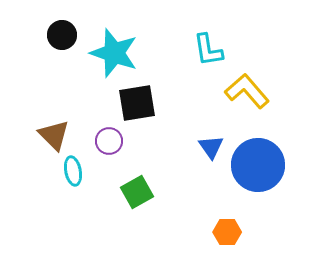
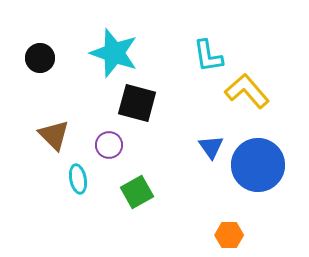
black circle: moved 22 px left, 23 px down
cyan L-shape: moved 6 px down
black square: rotated 24 degrees clockwise
purple circle: moved 4 px down
cyan ellipse: moved 5 px right, 8 px down
orange hexagon: moved 2 px right, 3 px down
